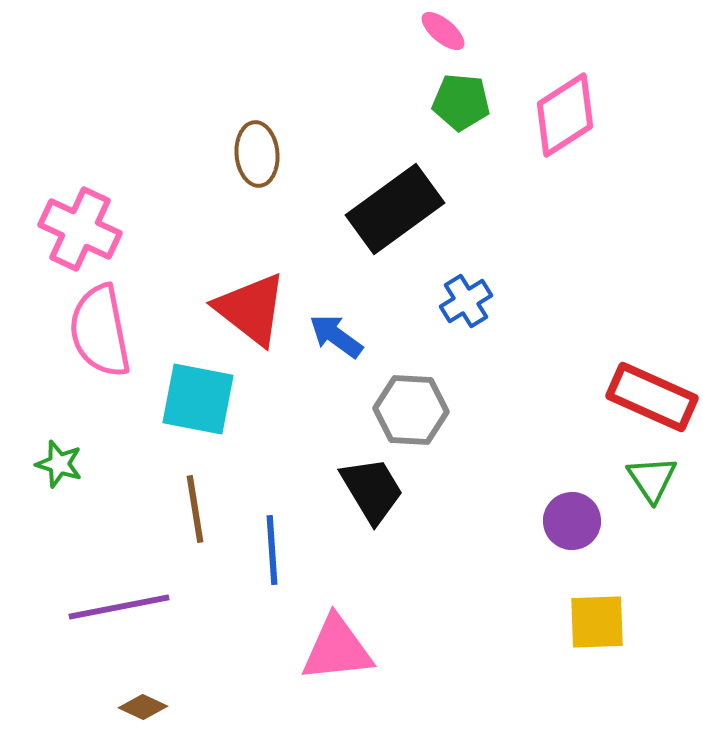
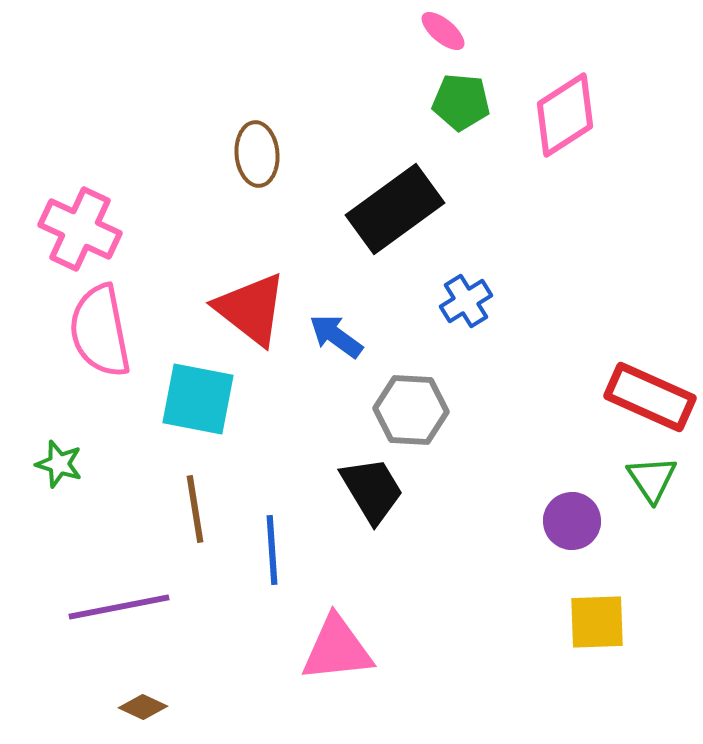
red rectangle: moved 2 px left
